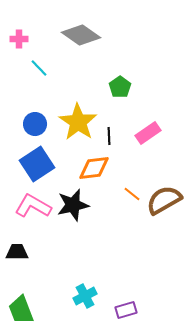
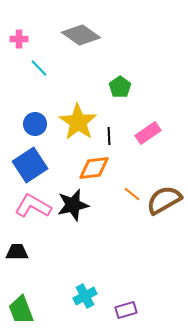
blue square: moved 7 px left, 1 px down
